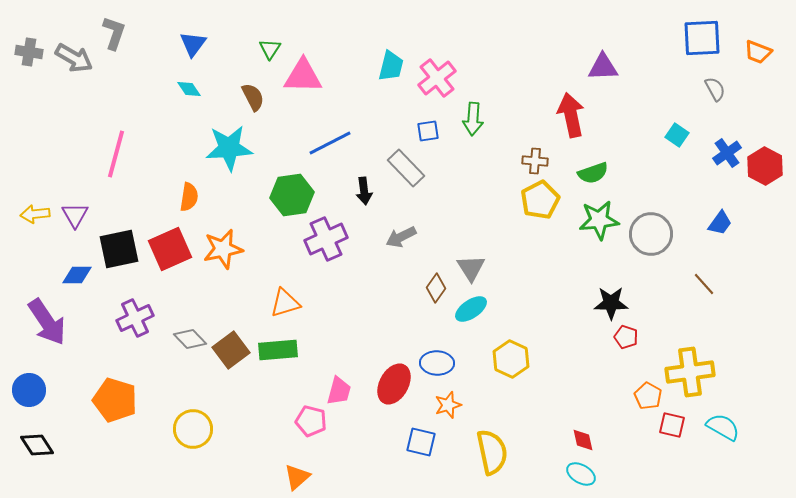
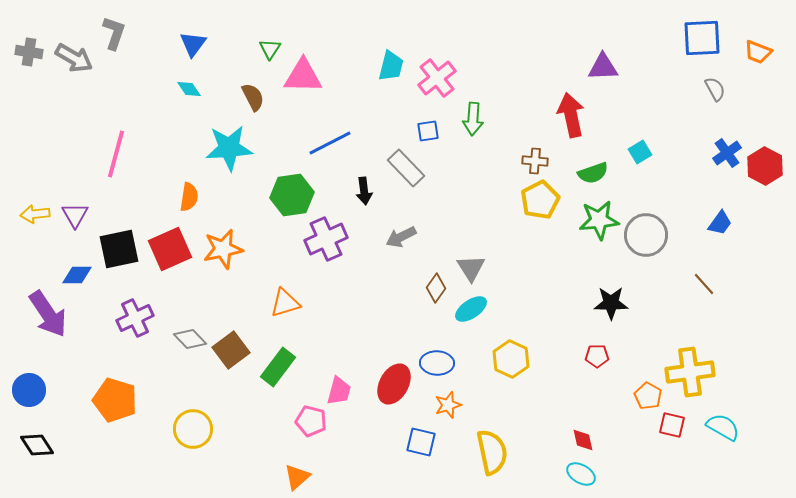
cyan square at (677, 135): moved 37 px left, 17 px down; rotated 25 degrees clockwise
gray circle at (651, 234): moved 5 px left, 1 px down
purple arrow at (47, 322): moved 1 px right, 8 px up
red pentagon at (626, 337): moved 29 px left, 19 px down; rotated 20 degrees counterclockwise
green rectangle at (278, 350): moved 17 px down; rotated 48 degrees counterclockwise
